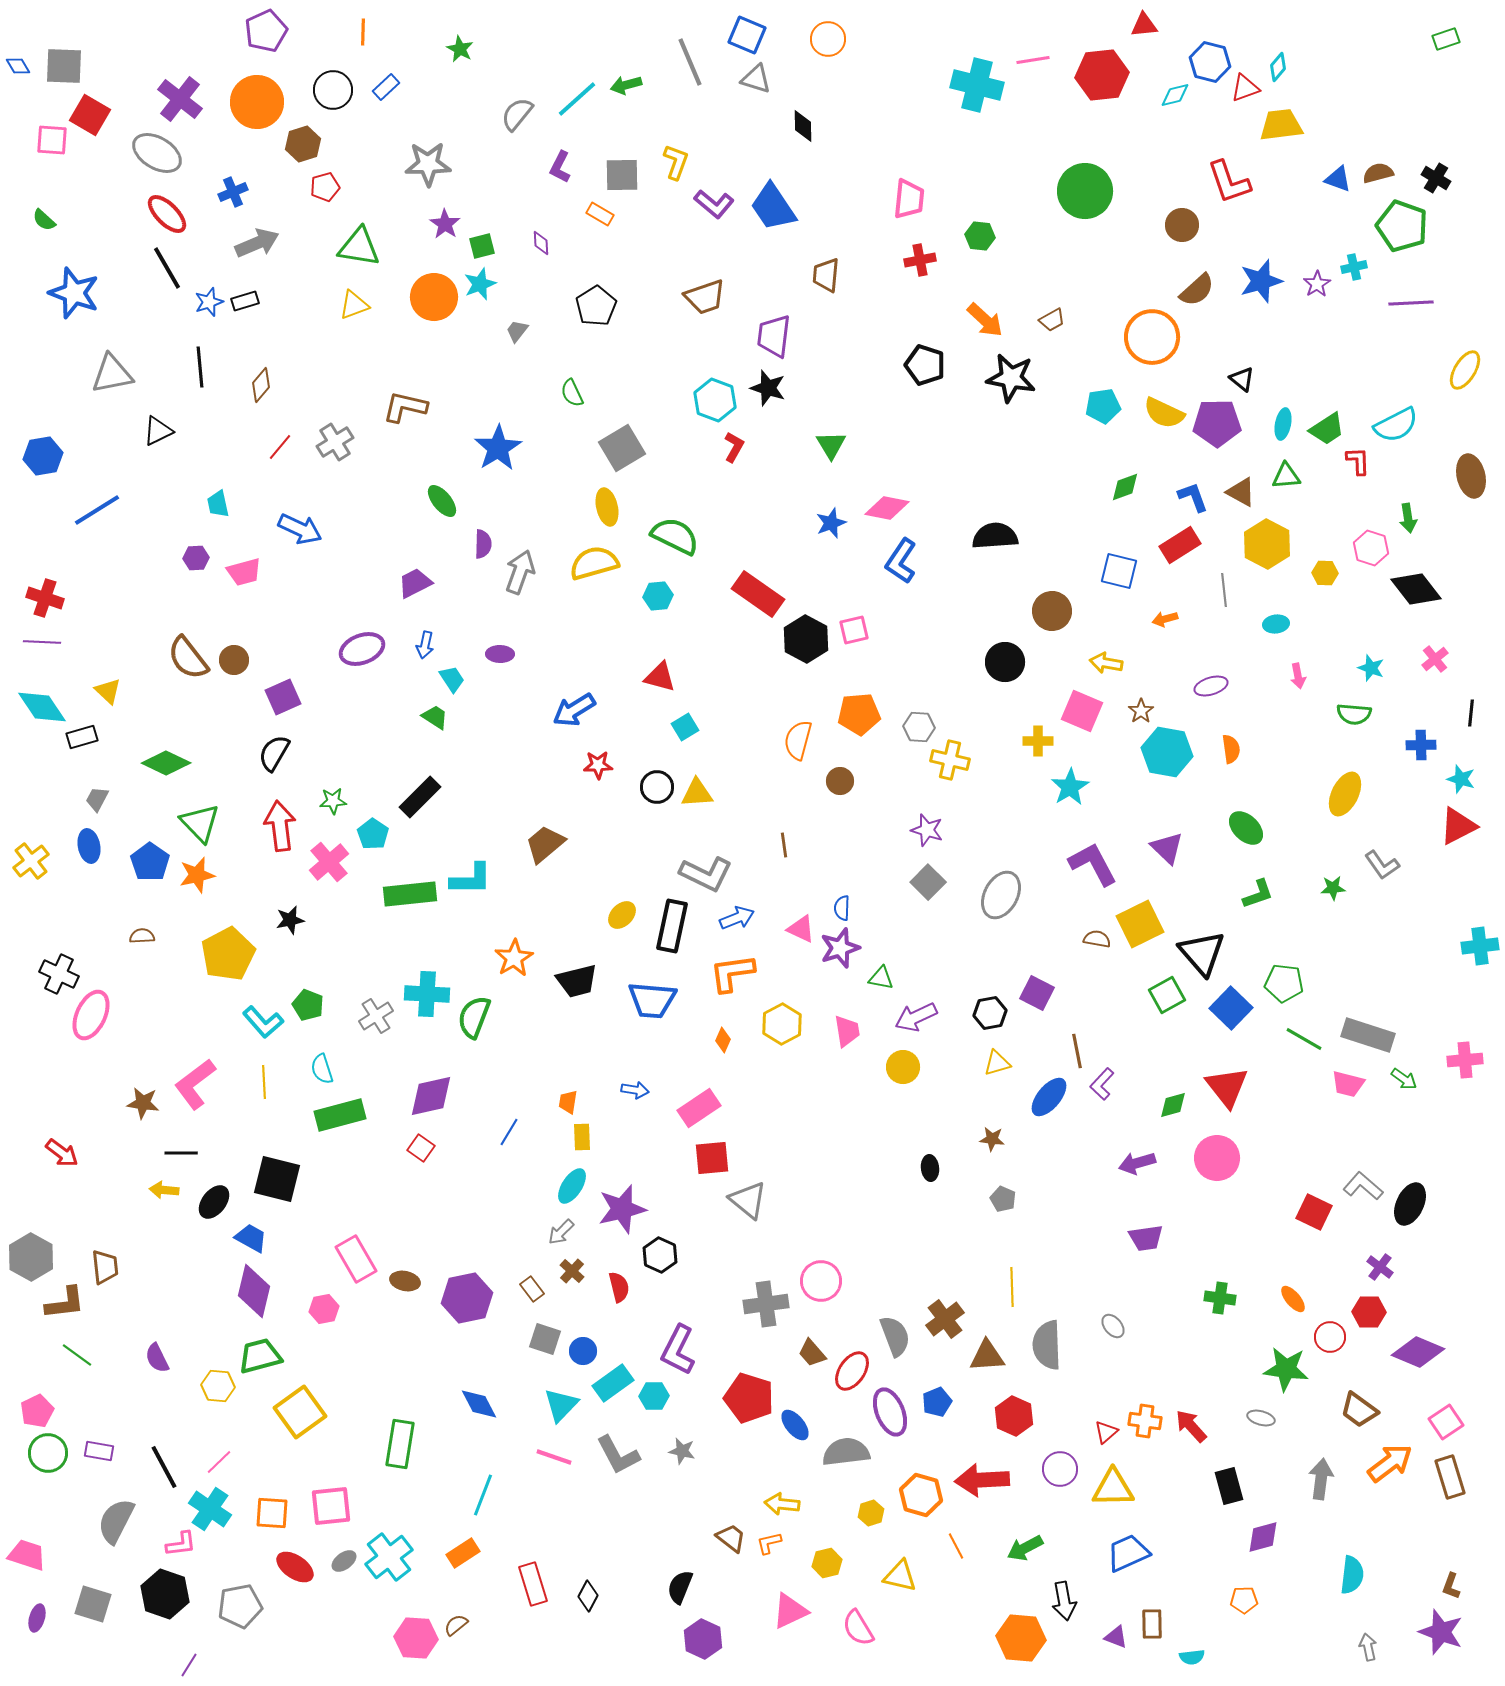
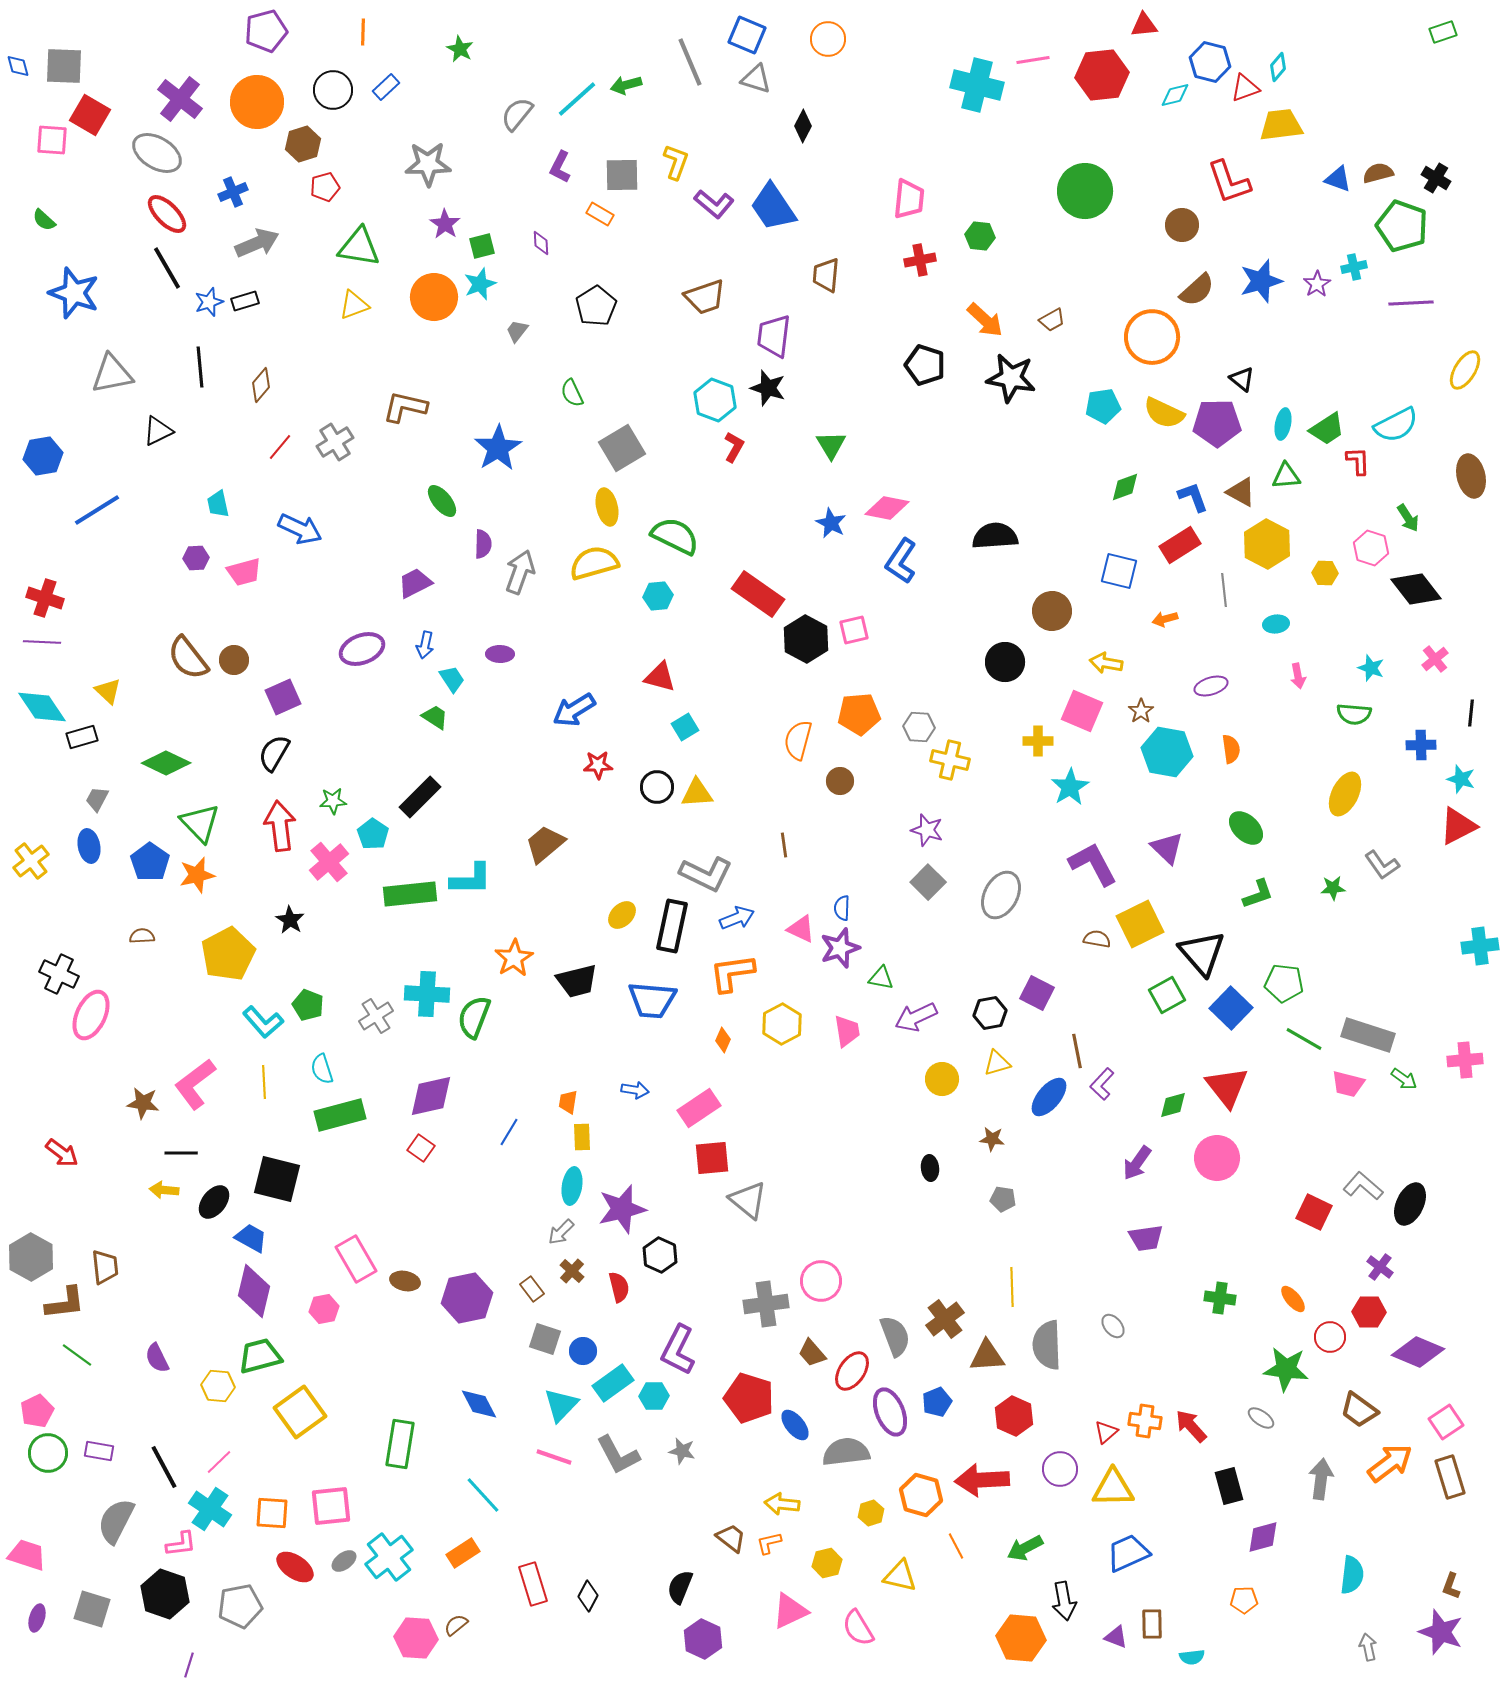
purple pentagon at (266, 31): rotated 9 degrees clockwise
green rectangle at (1446, 39): moved 3 px left, 7 px up
blue diamond at (18, 66): rotated 15 degrees clockwise
black diamond at (803, 126): rotated 28 degrees clockwise
green arrow at (1408, 518): rotated 24 degrees counterclockwise
blue star at (831, 523): rotated 24 degrees counterclockwise
black star at (290, 920): rotated 28 degrees counterclockwise
yellow circle at (903, 1067): moved 39 px right, 12 px down
purple arrow at (1137, 1163): rotated 39 degrees counterclockwise
cyan ellipse at (572, 1186): rotated 24 degrees counterclockwise
gray pentagon at (1003, 1199): rotated 15 degrees counterclockwise
gray ellipse at (1261, 1418): rotated 20 degrees clockwise
cyan line at (483, 1495): rotated 63 degrees counterclockwise
gray square at (93, 1604): moved 1 px left, 5 px down
purple line at (189, 1665): rotated 15 degrees counterclockwise
